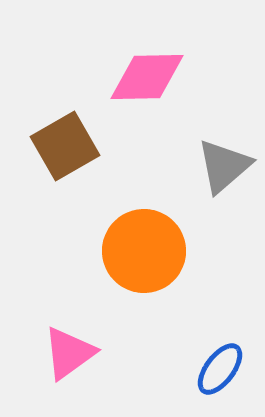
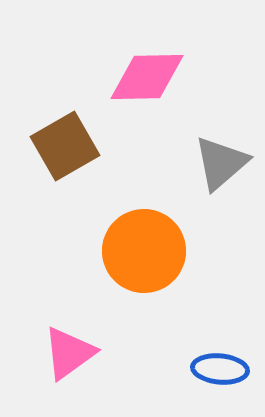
gray triangle: moved 3 px left, 3 px up
blue ellipse: rotated 58 degrees clockwise
